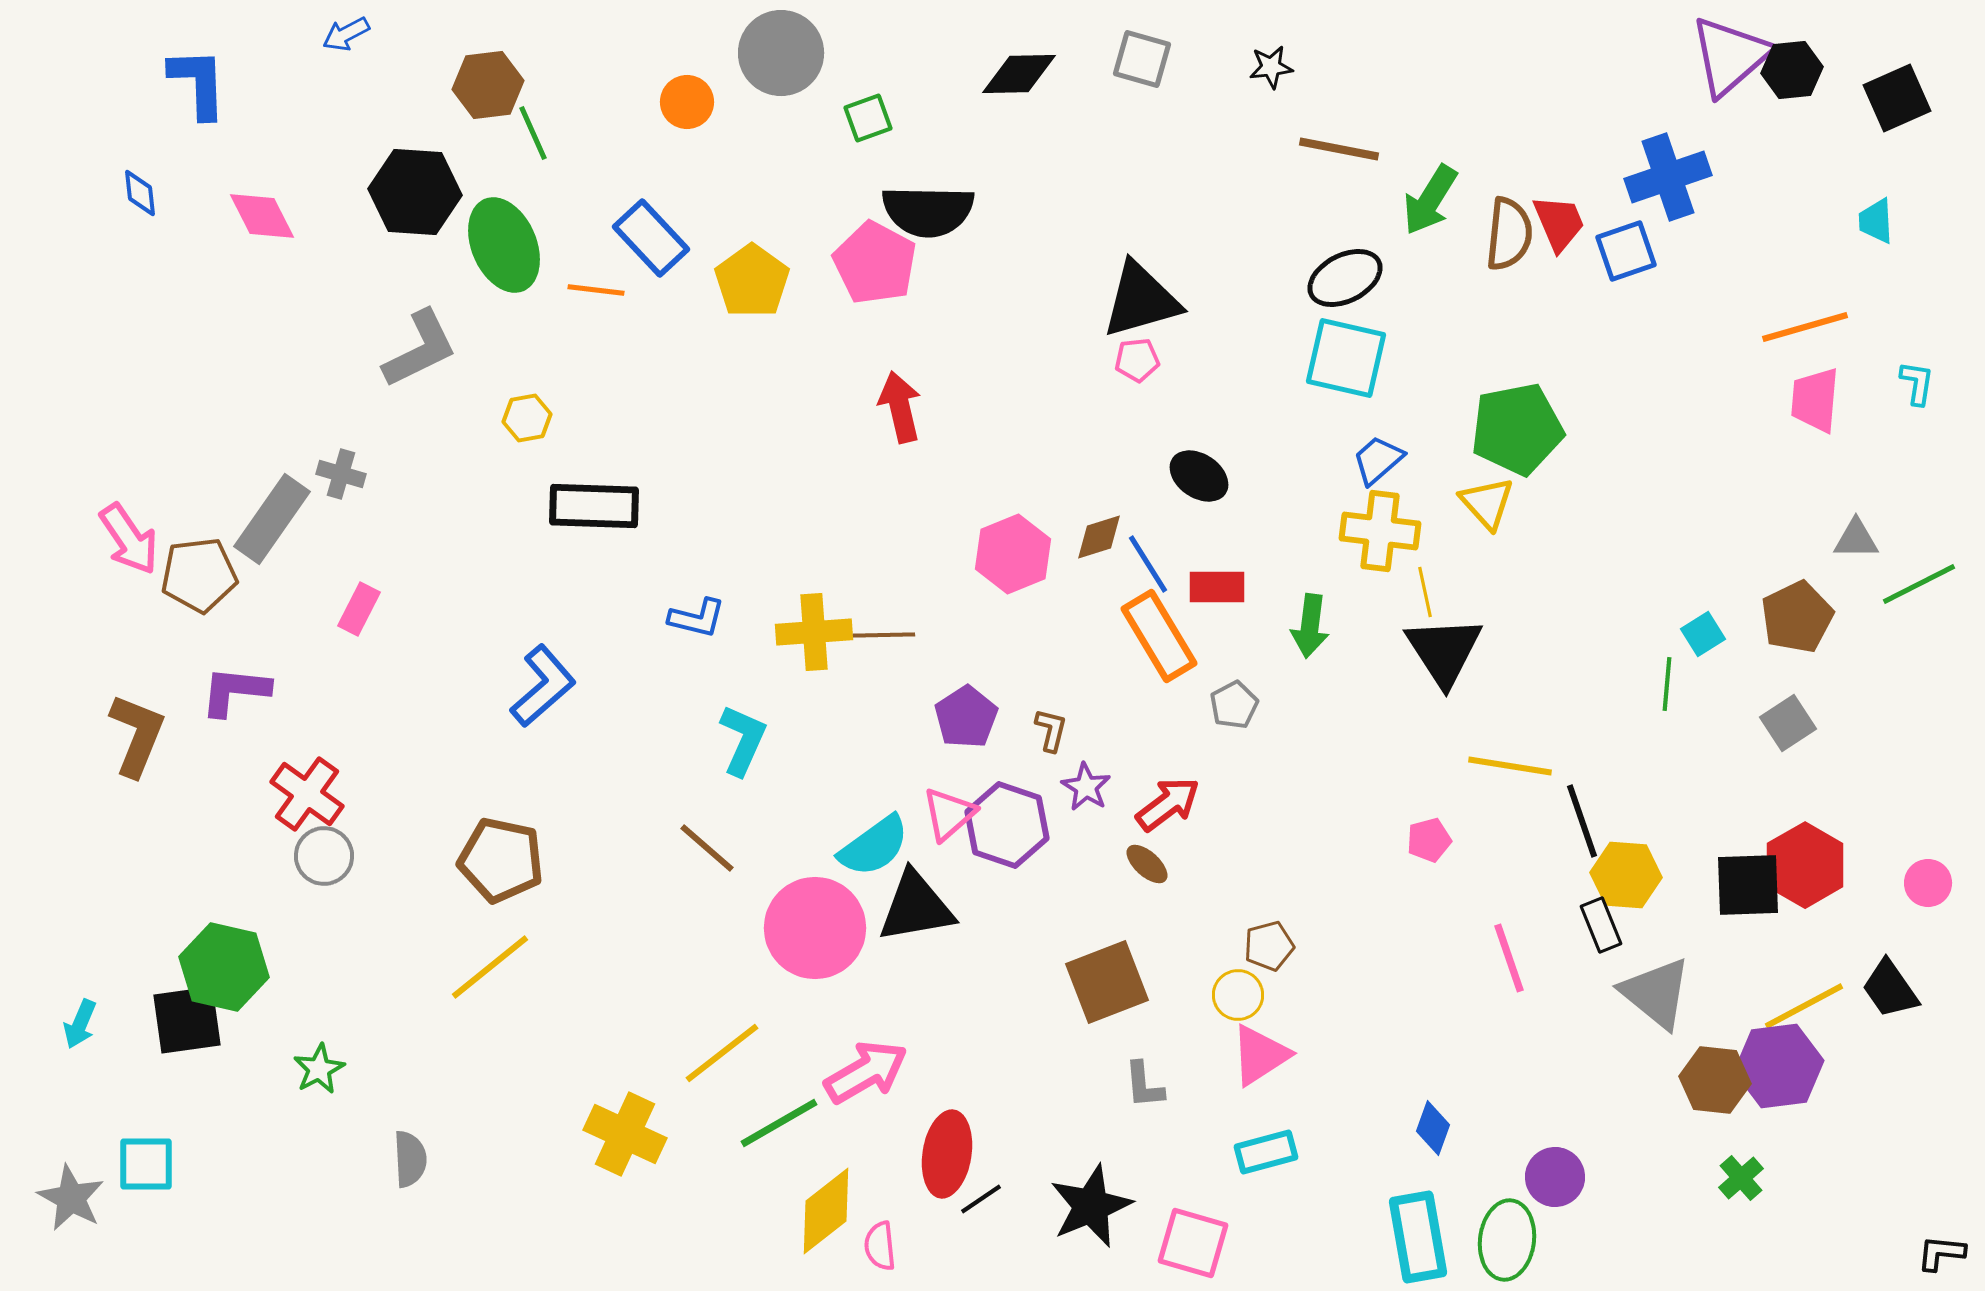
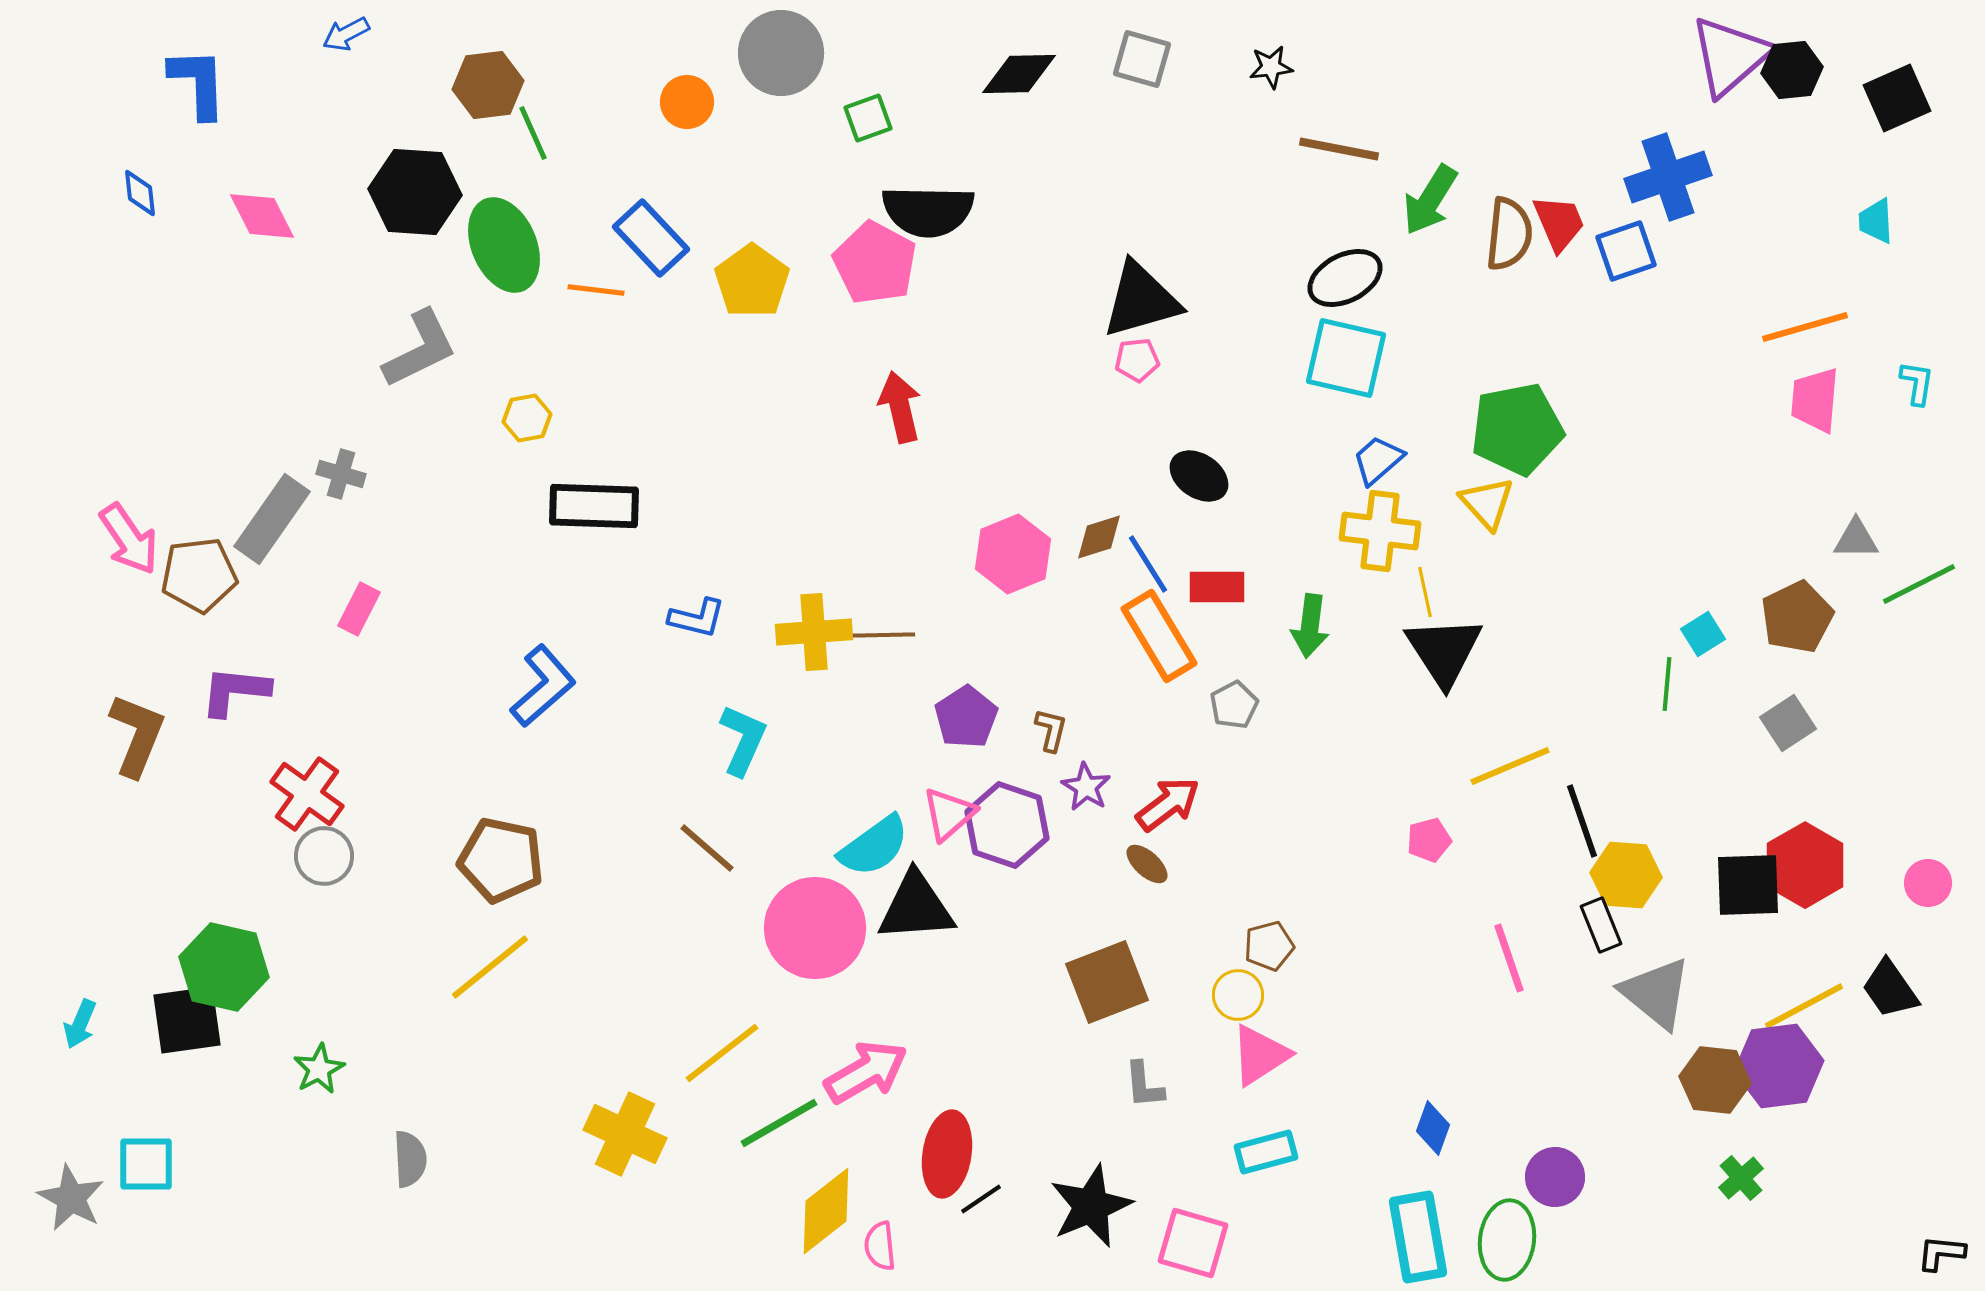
yellow line at (1510, 766): rotated 32 degrees counterclockwise
black triangle at (916, 907): rotated 6 degrees clockwise
